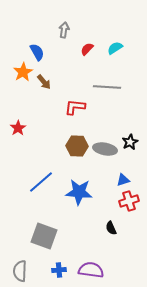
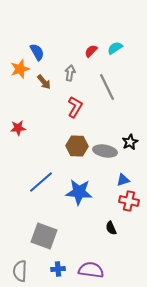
gray arrow: moved 6 px right, 43 px down
red semicircle: moved 4 px right, 2 px down
orange star: moved 3 px left, 3 px up; rotated 12 degrees clockwise
gray line: rotated 60 degrees clockwise
red L-shape: rotated 115 degrees clockwise
red star: rotated 28 degrees clockwise
gray ellipse: moved 2 px down
red cross: rotated 30 degrees clockwise
blue cross: moved 1 px left, 1 px up
